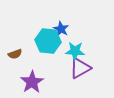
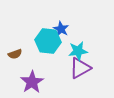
cyan star: moved 3 px right; rotated 12 degrees counterclockwise
